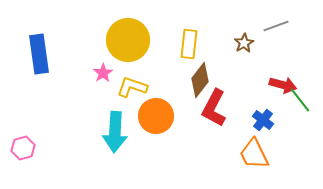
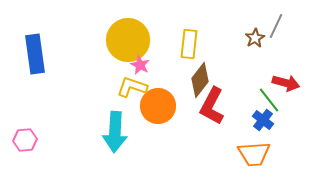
gray line: rotated 45 degrees counterclockwise
brown star: moved 11 px right, 5 px up
blue rectangle: moved 4 px left
pink star: moved 37 px right, 8 px up; rotated 12 degrees counterclockwise
red arrow: moved 3 px right, 2 px up
green line: moved 31 px left
red L-shape: moved 2 px left, 2 px up
orange circle: moved 2 px right, 10 px up
pink hexagon: moved 2 px right, 8 px up; rotated 10 degrees clockwise
orange trapezoid: rotated 68 degrees counterclockwise
